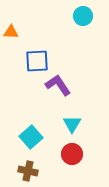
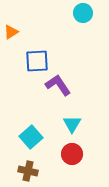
cyan circle: moved 3 px up
orange triangle: rotated 35 degrees counterclockwise
